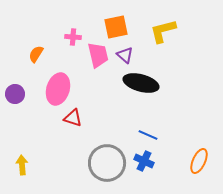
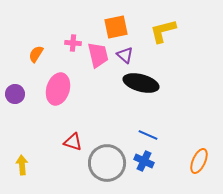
pink cross: moved 6 px down
red triangle: moved 24 px down
